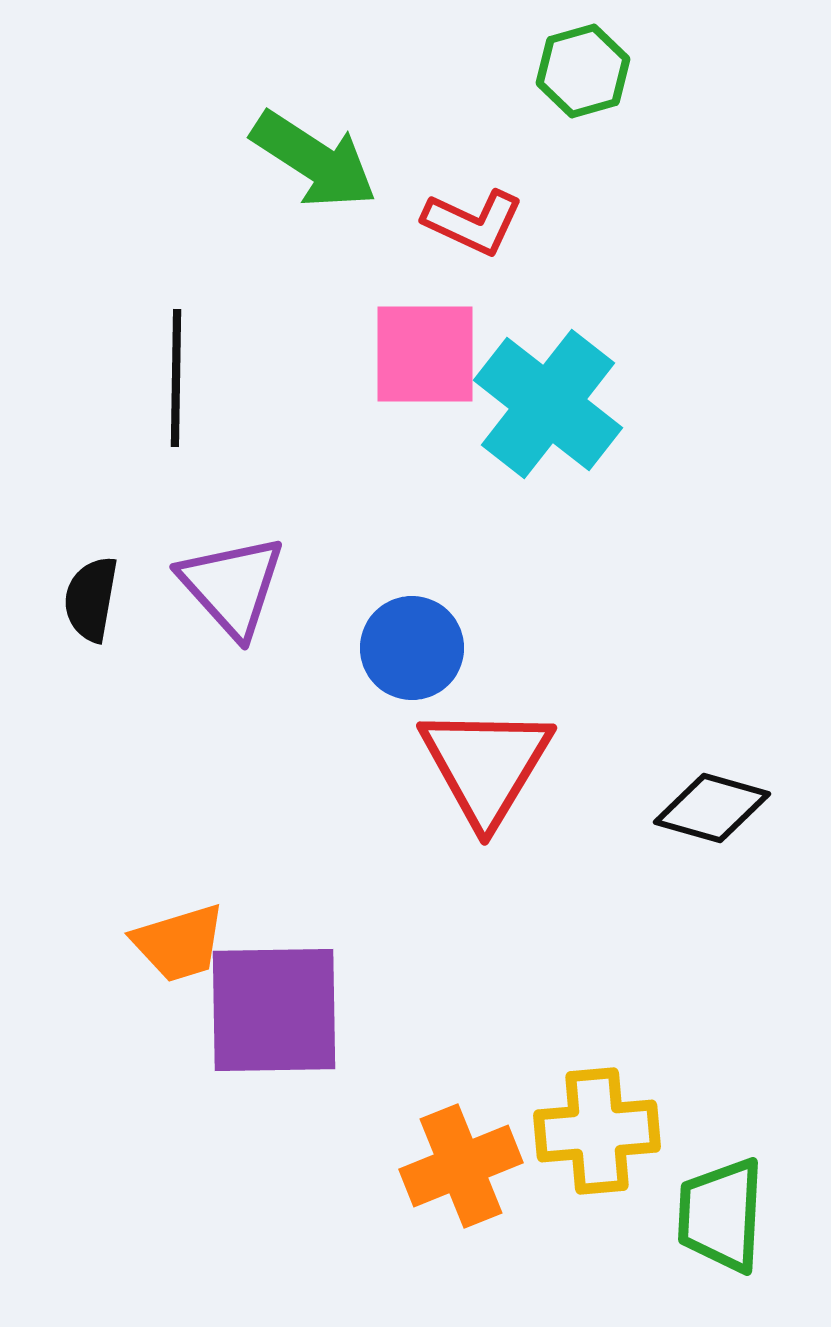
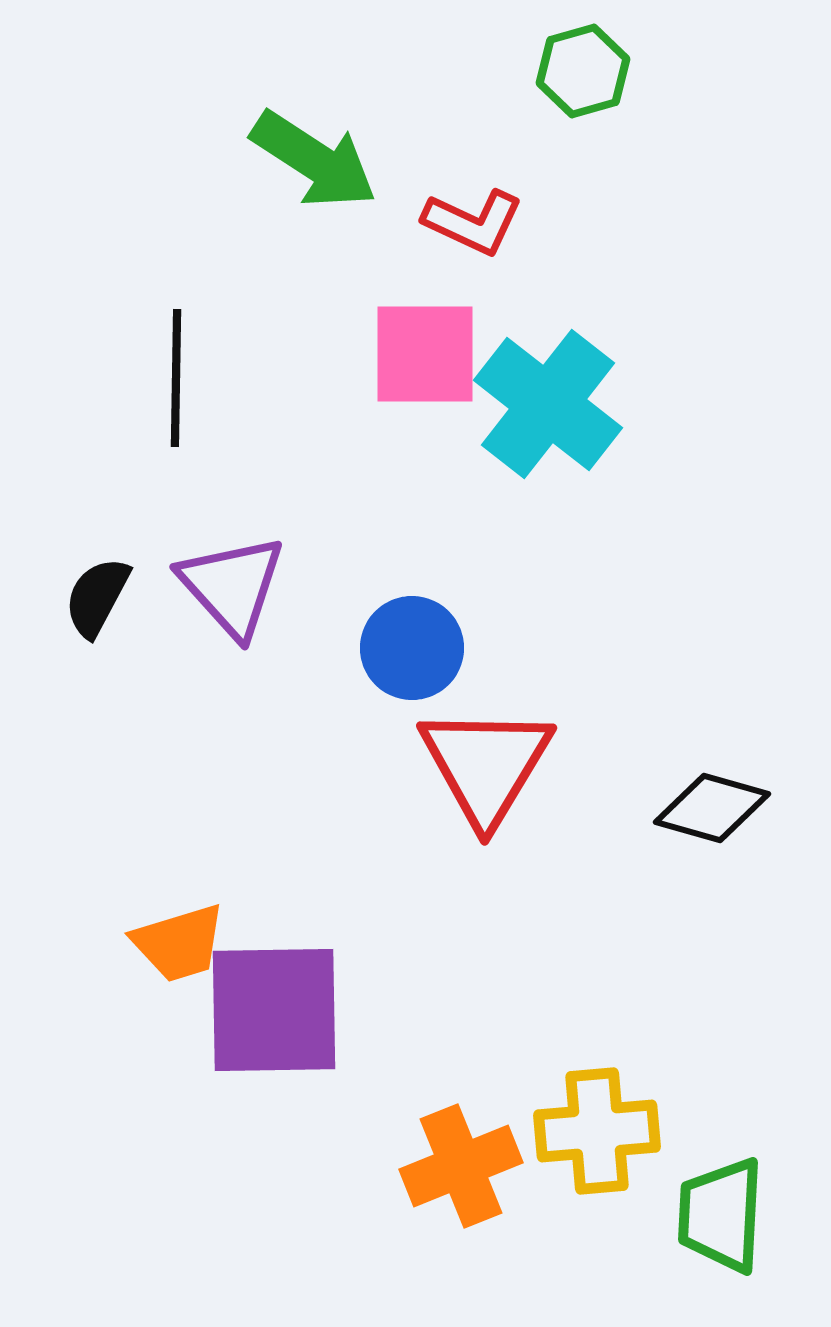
black semicircle: moved 6 px right, 2 px up; rotated 18 degrees clockwise
